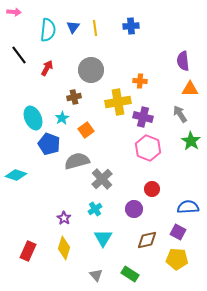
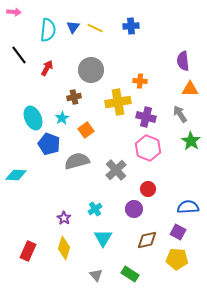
yellow line: rotated 56 degrees counterclockwise
purple cross: moved 3 px right
cyan diamond: rotated 15 degrees counterclockwise
gray cross: moved 14 px right, 9 px up
red circle: moved 4 px left
